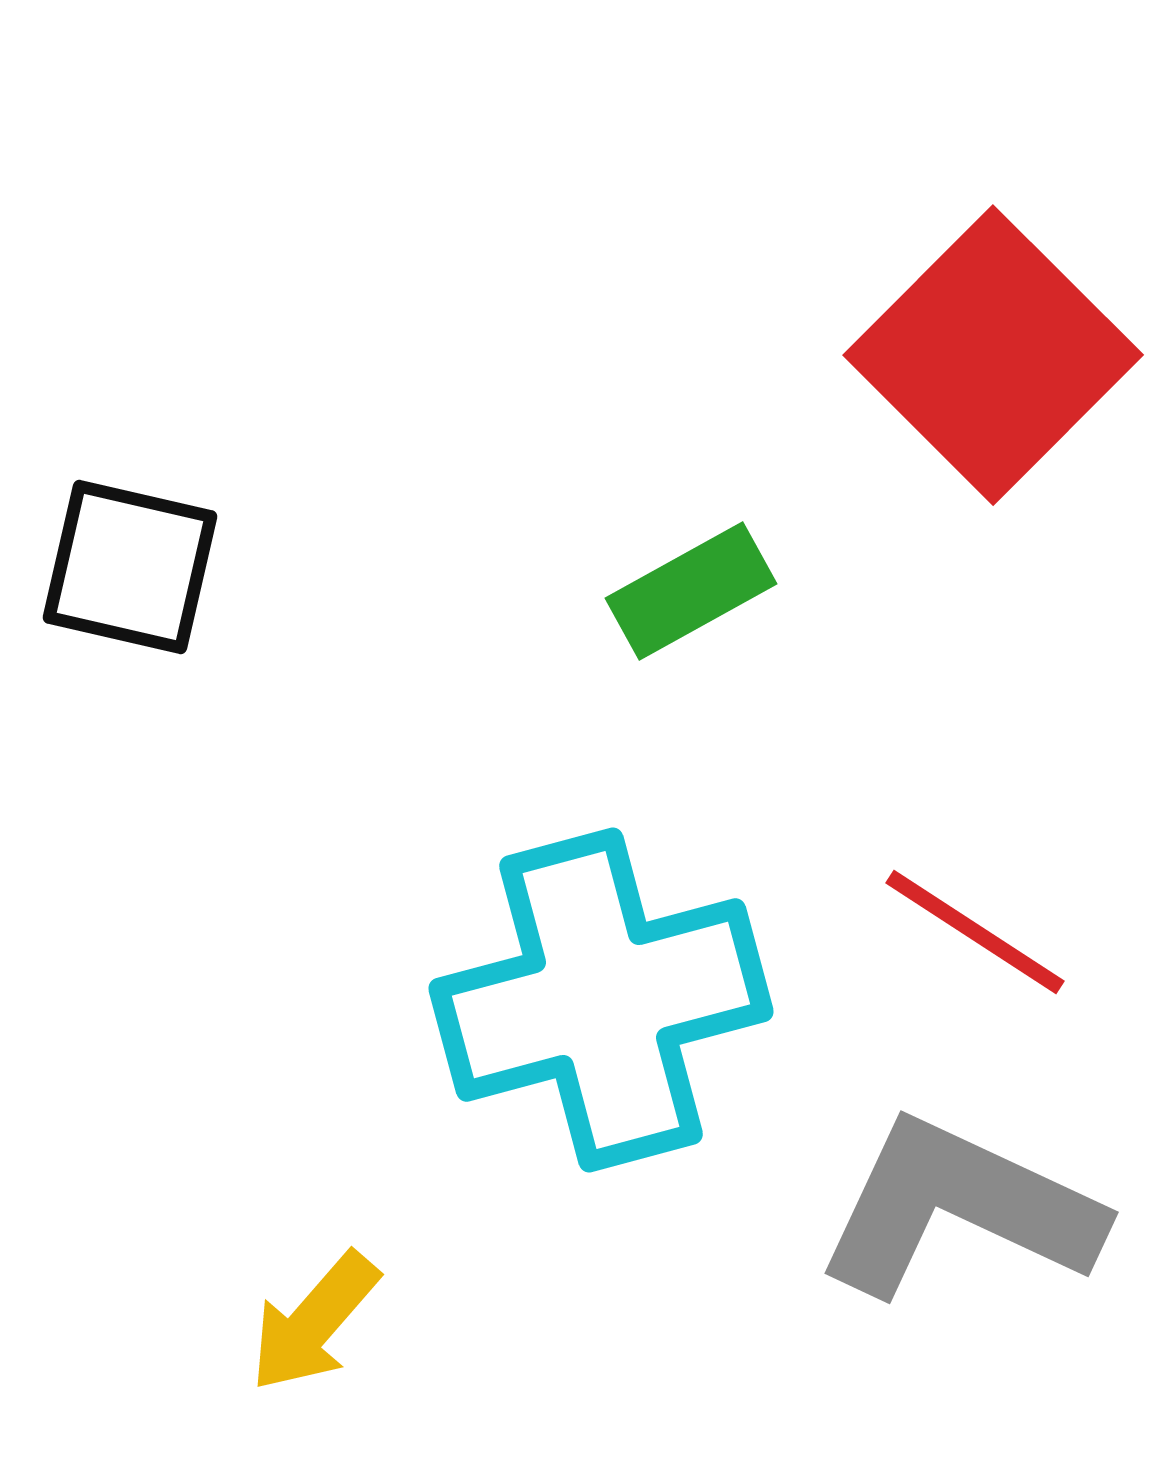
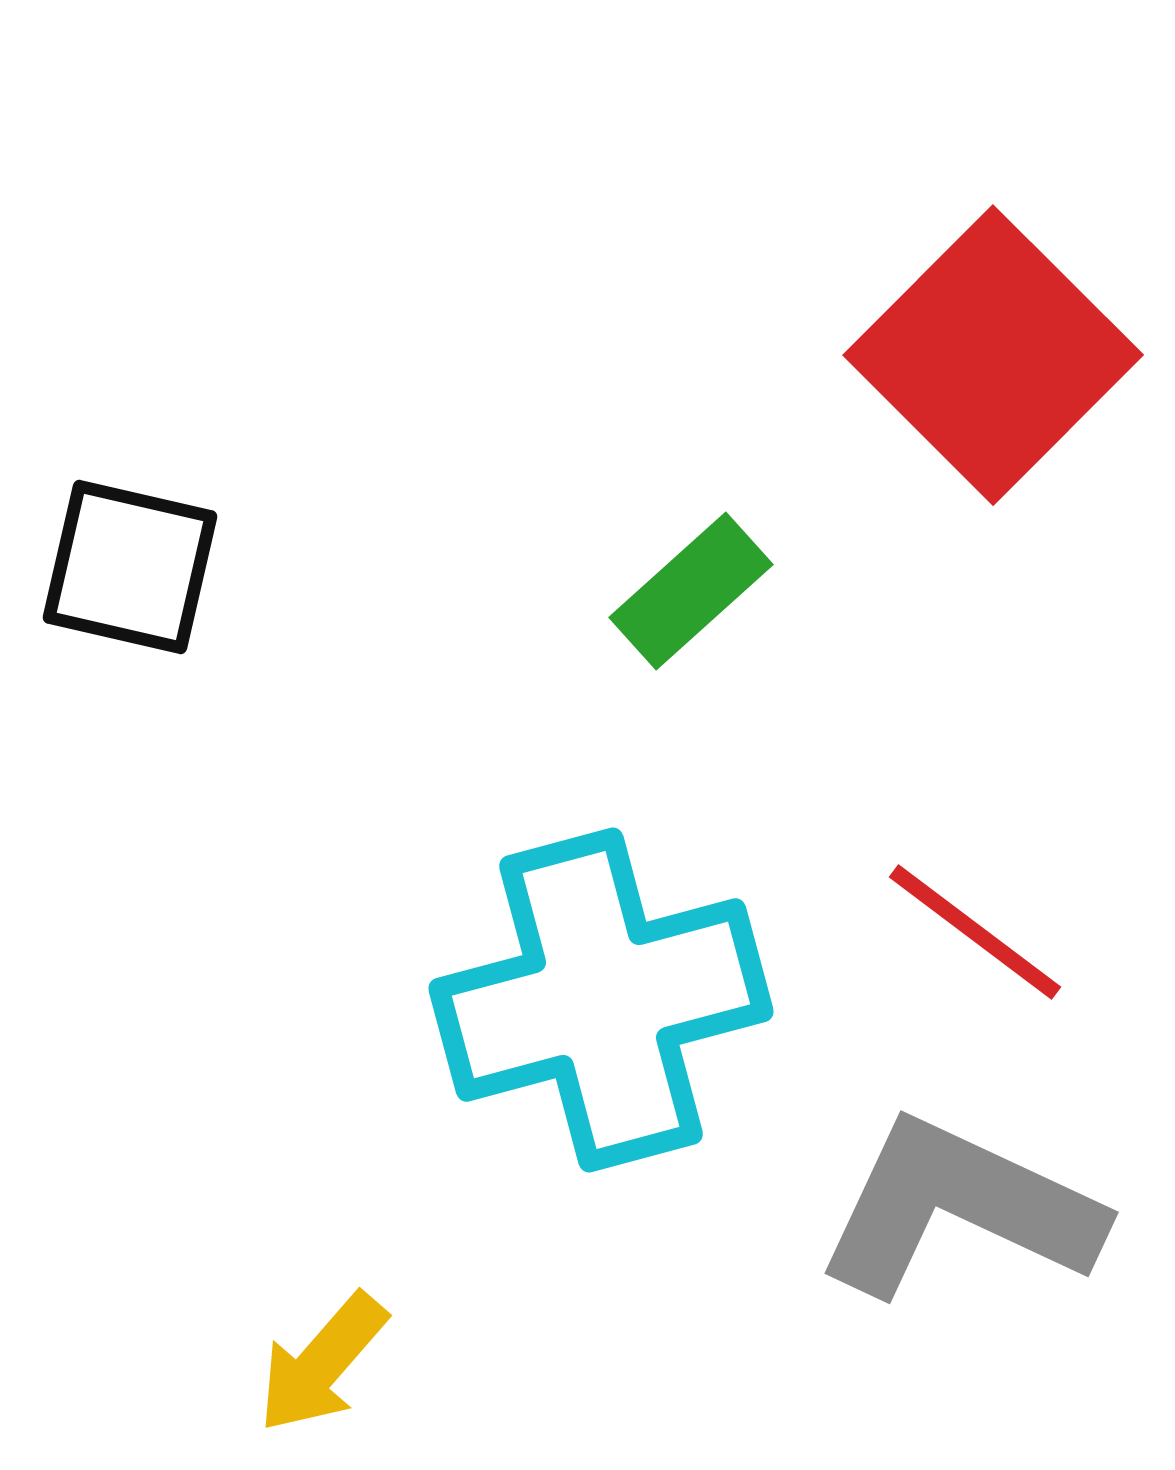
green rectangle: rotated 13 degrees counterclockwise
red line: rotated 4 degrees clockwise
yellow arrow: moved 8 px right, 41 px down
